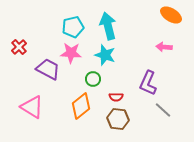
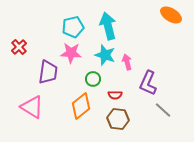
pink arrow: moved 37 px left, 15 px down; rotated 70 degrees clockwise
purple trapezoid: moved 3 px down; rotated 70 degrees clockwise
red semicircle: moved 1 px left, 2 px up
